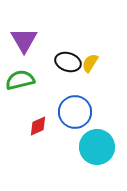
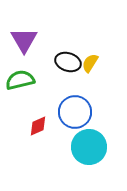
cyan circle: moved 8 px left
